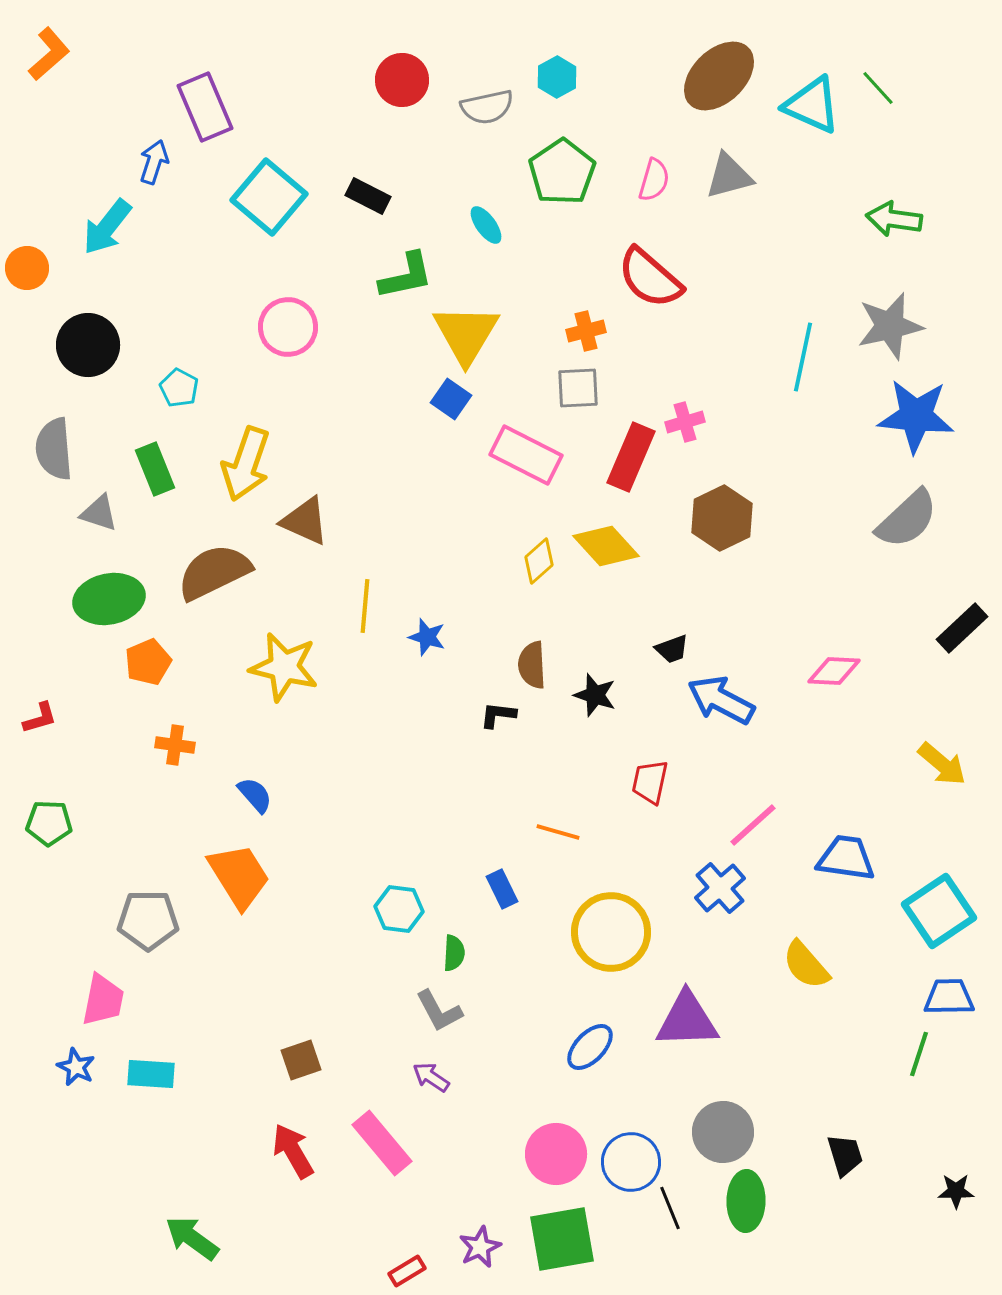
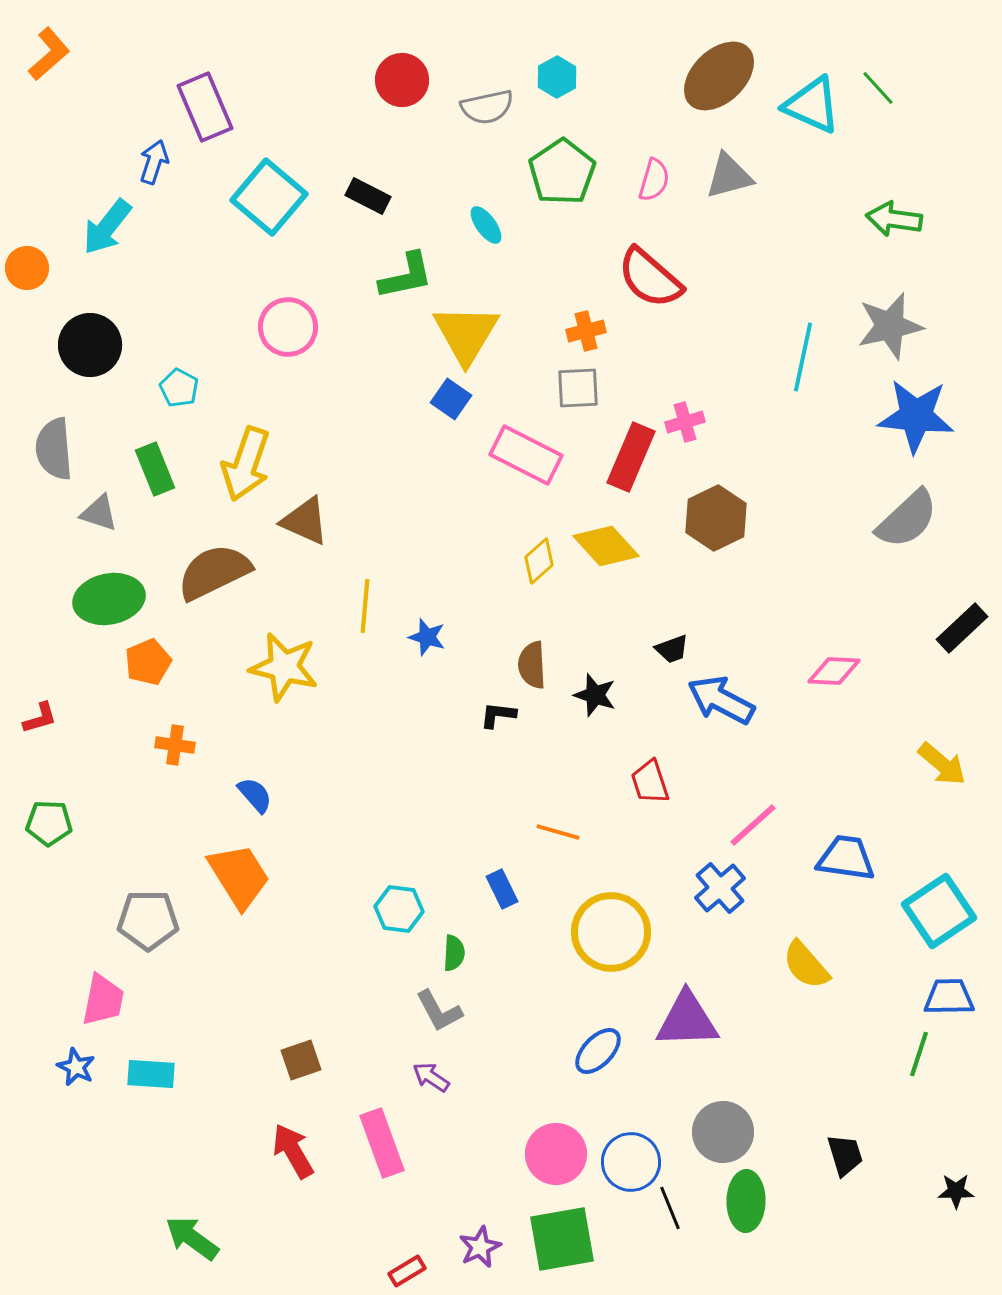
black circle at (88, 345): moved 2 px right
brown hexagon at (722, 518): moved 6 px left
red trapezoid at (650, 782): rotated 30 degrees counterclockwise
blue ellipse at (590, 1047): moved 8 px right, 4 px down
pink rectangle at (382, 1143): rotated 20 degrees clockwise
